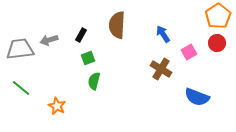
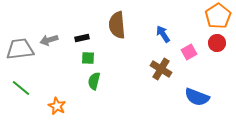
brown semicircle: rotated 8 degrees counterclockwise
black rectangle: moved 1 px right, 3 px down; rotated 48 degrees clockwise
green square: rotated 24 degrees clockwise
